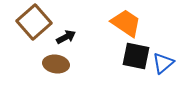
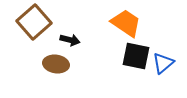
black arrow: moved 4 px right, 3 px down; rotated 42 degrees clockwise
